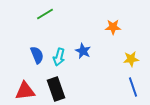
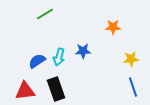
blue star: rotated 28 degrees counterclockwise
blue semicircle: moved 6 px down; rotated 102 degrees counterclockwise
